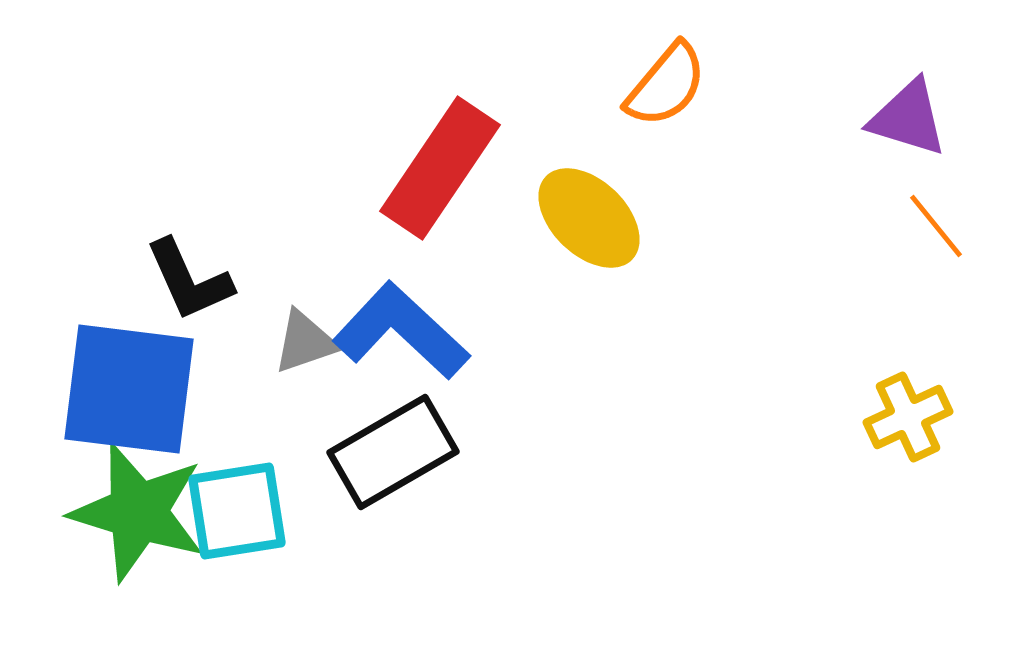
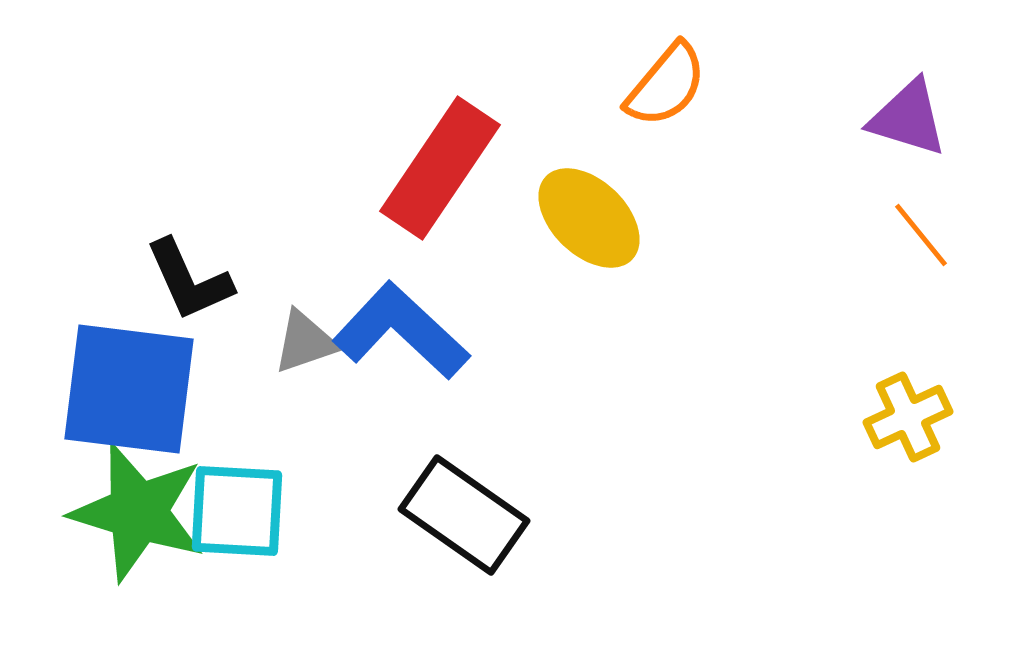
orange line: moved 15 px left, 9 px down
black rectangle: moved 71 px right, 63 px down; rotated 65 degrees clockwise
cyan square: rotated 12 degrees clockwise
